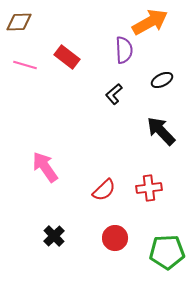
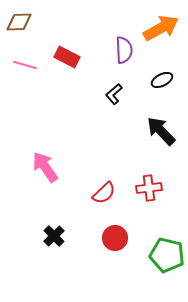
orange arrow: moved 11 px right, 6 px down
red rectangle: rotated 10 degrees counterclockwise
red semicircle: moved 3 px down
green pentagon: moved 3 px down; rotated 16 degrees clockwise
